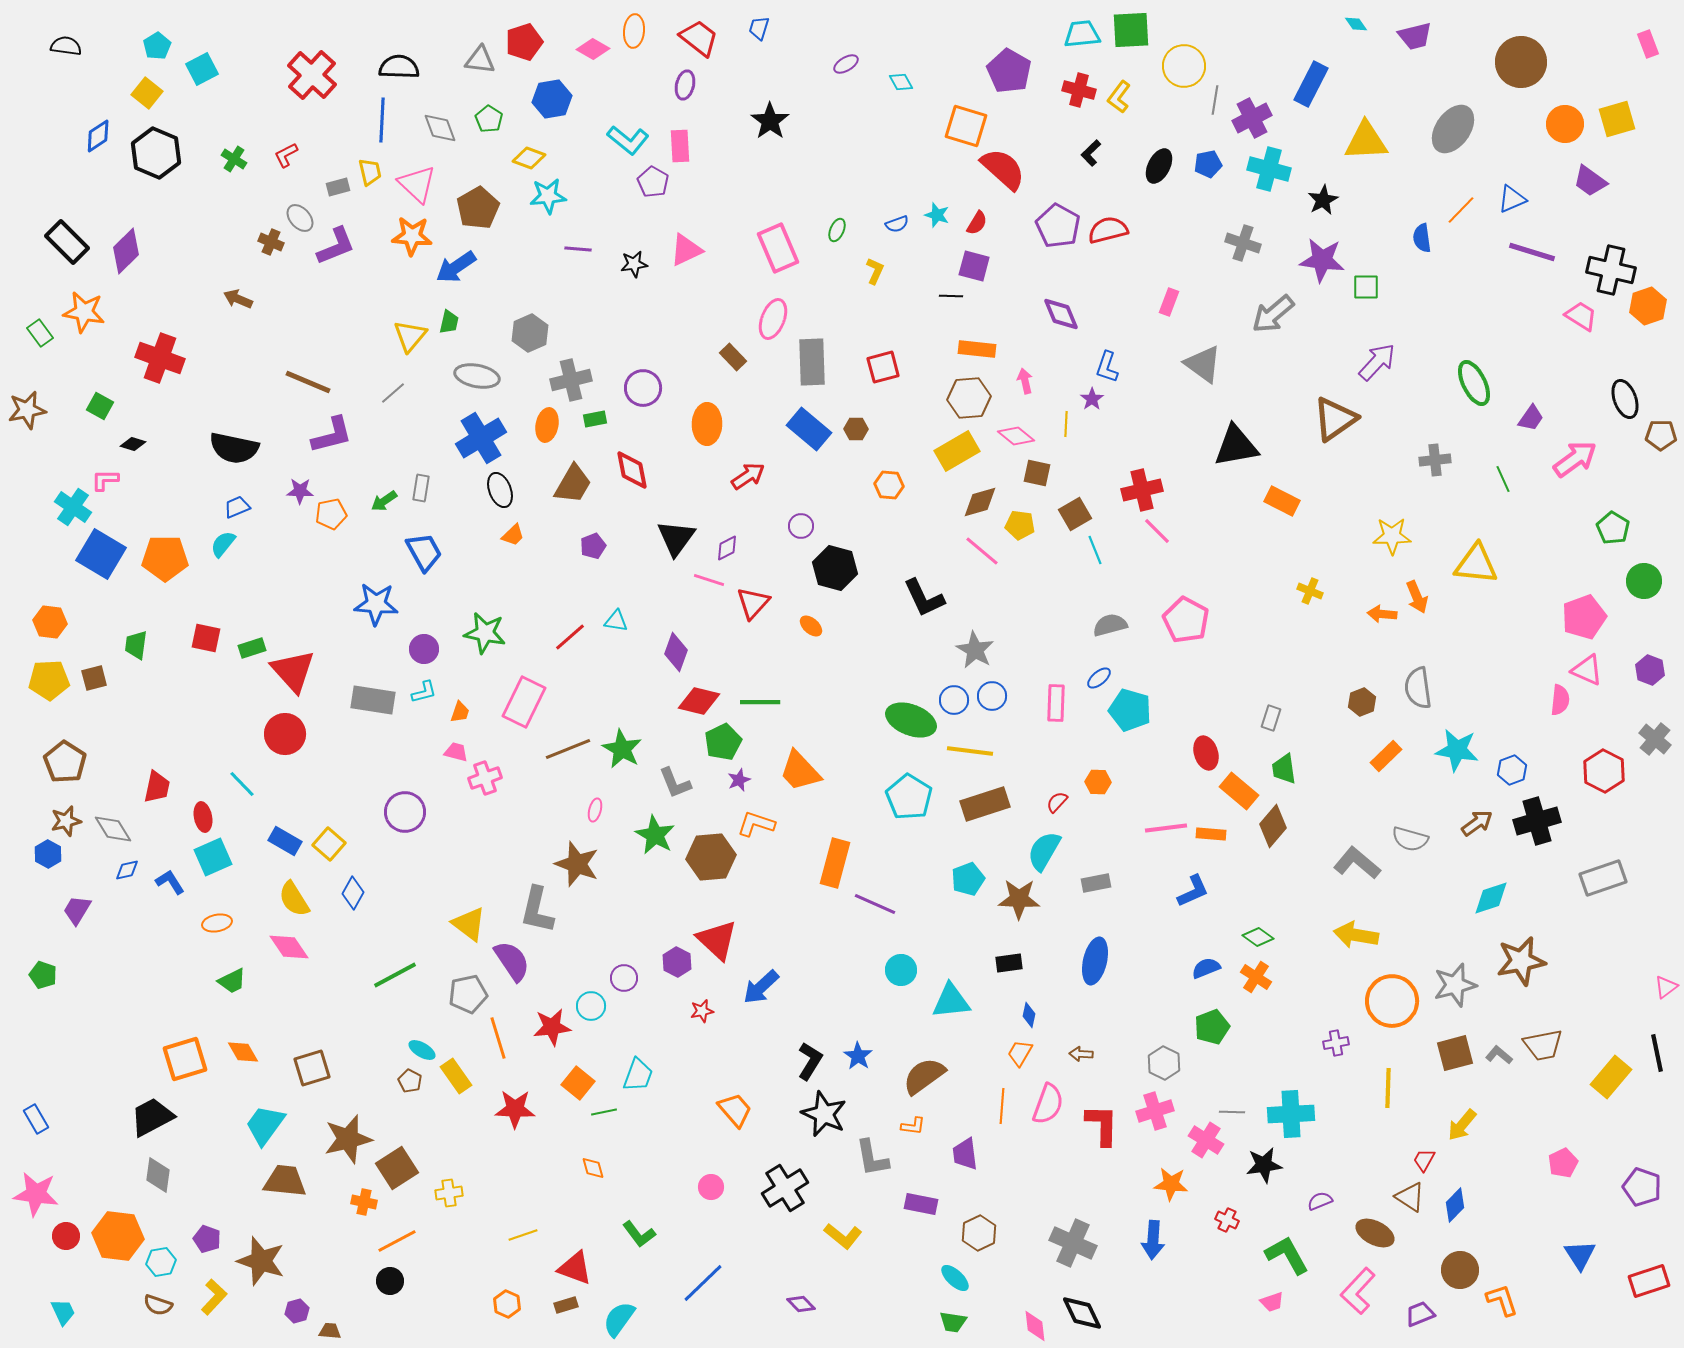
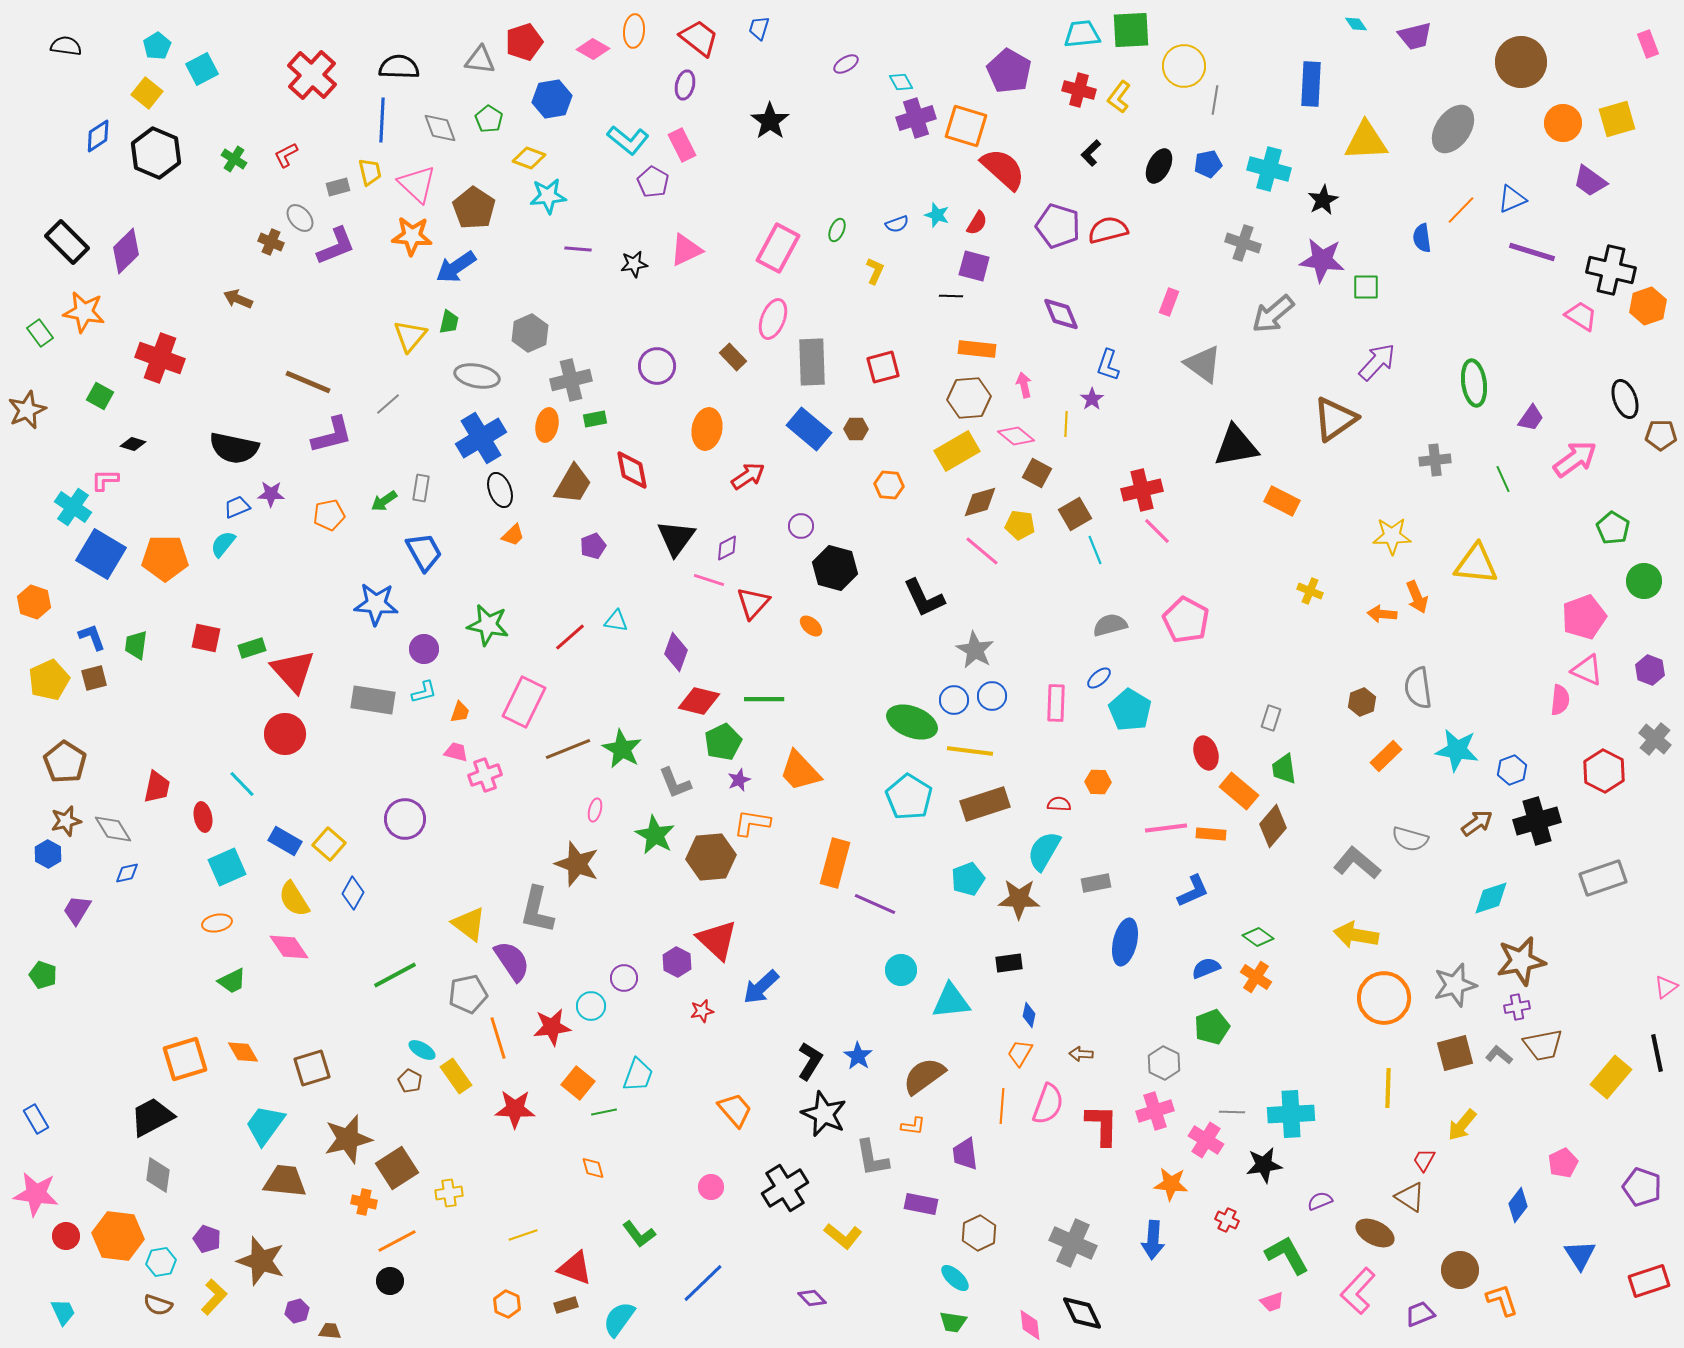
blue rectangle at (1311, 84): rotated 24 degrees counterclockwise
purple cross at (1252, 118): moved 336 px left; rotated 9 degrees clockwise
orange circle at (1565, 124): moved 2 px left, 1 px up
pink rectangle at (680, 146): moved 2 px right, 1 px up; rotated 24 degrees counterclockwise
brown pentagon at (478, 208): moved 4 px left; rotated 9 degrees counterclockwise
purple pentagon at (1058, 226): rotated 12 degrees counterclockwise
pink rectangle at (778, 248): rotated 51 degrees clockwise
blue L-shape at (1107, 367): moved 1 px right, 2 px up
pink arrow at (1025, 381): moved 1 px left, 4 px down
green ellipse at (1474, 383): rotated 18 degrees clockwise
purple circle at (643, 388): moved 14 px right, 22 px up
gray line at (393, 393): moved 5 px left, 11 px down
green square at (100, 406): moved 10 px up
brown star at (27, 410): rotated 12 degrees counterclockwise
orange ellipse at (707, 424): moved 5 px down; rotated 9 degrees clockwise
brown square at (1037, 473): rotated 16 degrees clockwise
purple star at (300, 491): moved 29 px left, 3 px down
orange pentagon at (331, 514): moved 2 px left, 1 px down
orange hexagon at (50, 622): moved 16 px left, 20 px up; rotated 12 degrees clockwise
green star at (485, 633): moved 3 px right, 8 px up
yellow pentagon at (49, 680): rotated 21 degrees counterclockwise
green line at (760, 702): moved 4 px right, 3 px up
cyan pentagon at (1130, 710): rotated 15 degrees clockwise
green ellipse at (911, 720): moved 1 px right, 2 px down
pink cross at (485, 778): moved 3 px up
red semicircle at (1057, 802): moved 2 px right, 2 px down; rotated 50 degrees clockwise
purple circle at (405, 812): moved 7 px down
orange L-shape at (756, 824): moved 4 px left, 1 px up; rotated 9 degrees counterclockwise
cyan square at (213, 857): moved 14 px right, 10 px down
blue diamond at (127, 870): moved 3 px down
blue L-shape at (170, 882): moved 78 px left, 245 px up; rotated 12 degrees clockwise
blue ellipse at (1095, 961): moved 30 px right, 19 px up
orange circle at (1392, 1001): moved 8 px left, 3 px up
purple cross at (1336, 1043): moved 181 px right, 36 px up
blue diamond at (1455, 1205): moved 63 px right; rotated 8 degrees counterclockwise
purple diamond at (801, 1304): moved 11 px right, 6 px up
pink diamond at (1035, 1326): moved 5 px left, 1 px up
